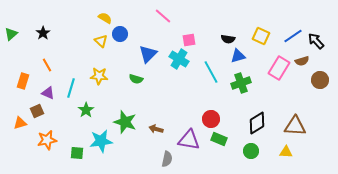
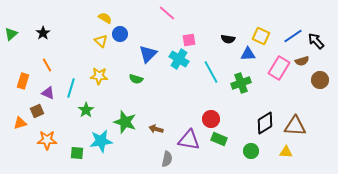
pink line at (163, 16): moved 4 px right, 3 px up
blue triangle at (238, 56): moved 10 px right, 2 px up; rotated 14 degrees clockwise
black diamond at (257, 123): moved 8 px right
orange star at (47, 140): rotated 12 degrees clockwise
